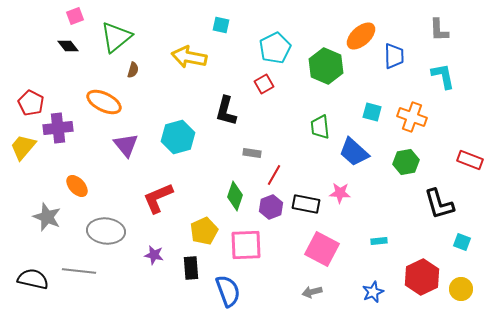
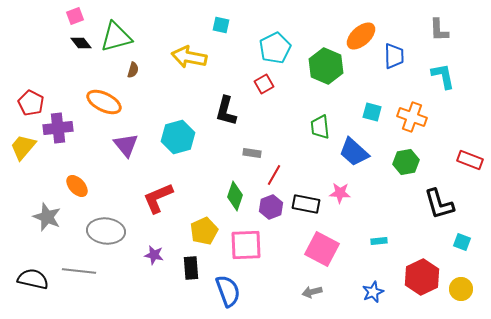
green triangle at (116, 37): rotated 24 degrees clockwise
black diamond at (68, 46): moved 13 px right, 3 px up
